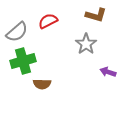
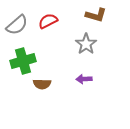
gray semicircle: moved 7 px up
purple arrow: moved 24 px left, 7 px down; rotated 21 degrees counterclockwise
